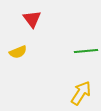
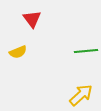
yellow arrow: moved 2 px down; rotated 15 degrees clockwise
